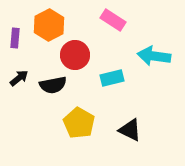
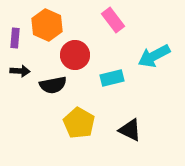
pink rectangle: rotated 20 degrees clockwise
orange hexagon: moved 2 px left; rotated 8 degrees counterclockwise
cyan arrow: rotated 36 degrees counterclockwise
black arrow: moved 1 px right, 7 px up; rotated 42 degrees clockwise
